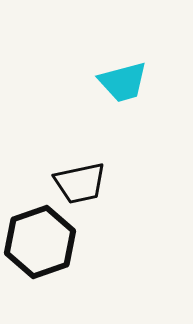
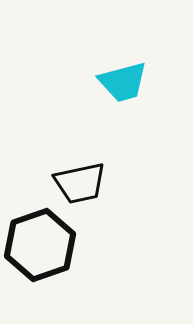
black hexagon: moved 3 px down
